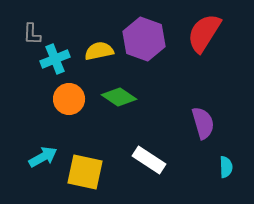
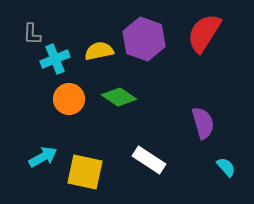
cyan semicircle: rotated 40 degrees counterclockwise
